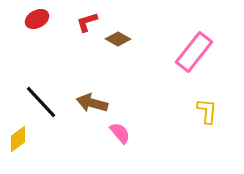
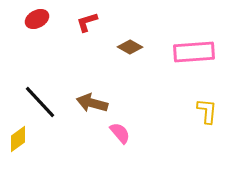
brown diamond: moved 12 px right, 8 px down
pink rectangle: rotated 48 degrees clockwise
black line: moved 1 px left
